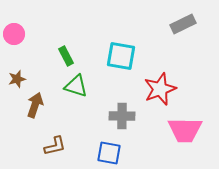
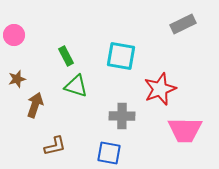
pink circle: moved 1 px down
